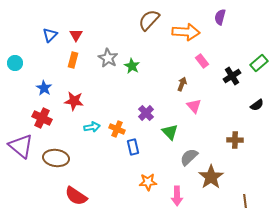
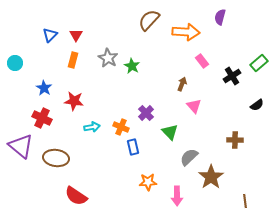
orange cross: moved 4 px right, 2 px up
